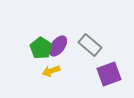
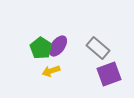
gray rectangle: moved 8 px right, 3 px down
